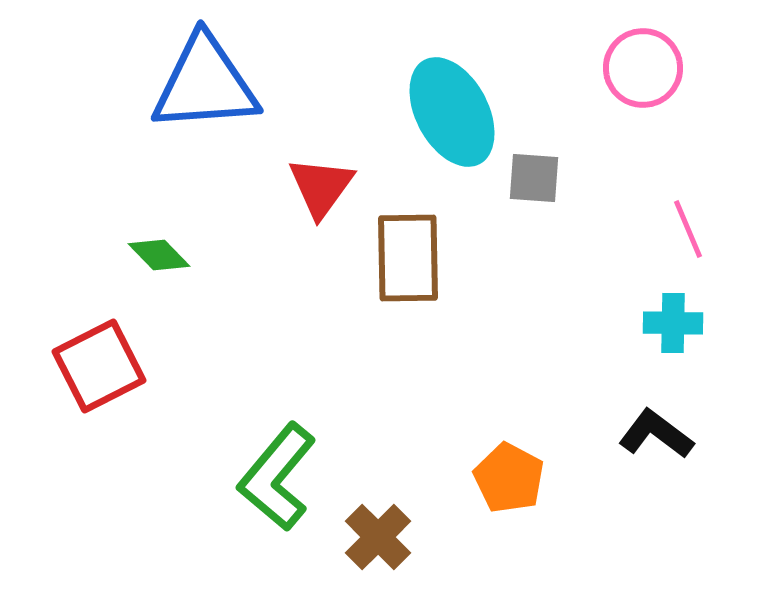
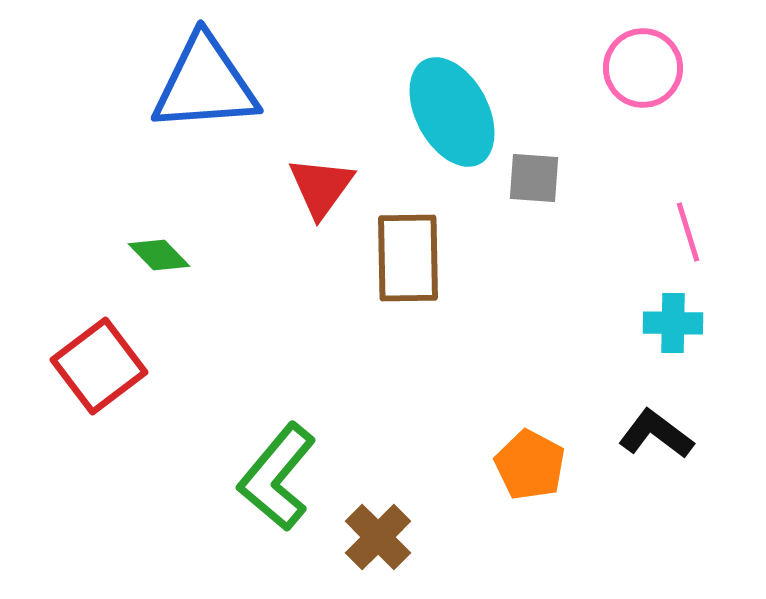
pink line: moved 3 px down; rotated 6 degrees clockwise
red square: rotated 10 degrees counterclockwise
orange pentagon: moved 21 px right, 13 px up
